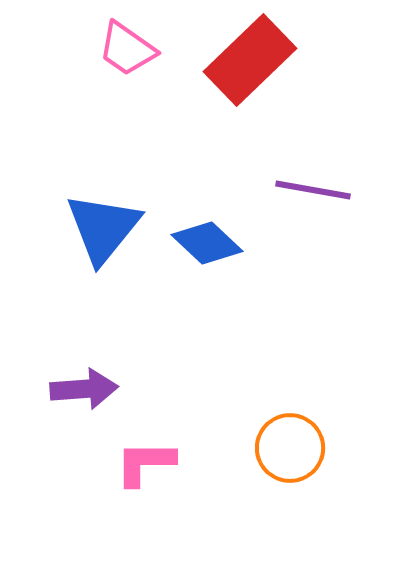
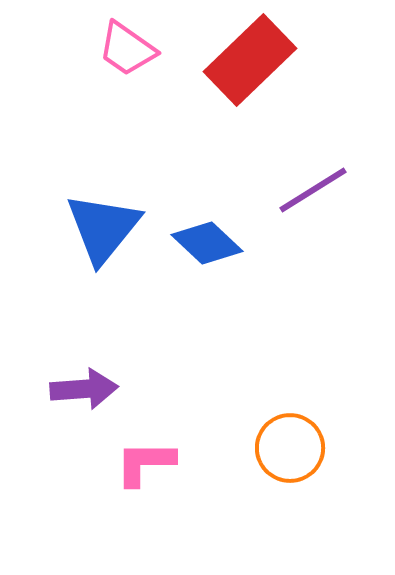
purple line: rotated 42 degrees counterclockwise
